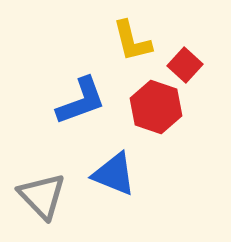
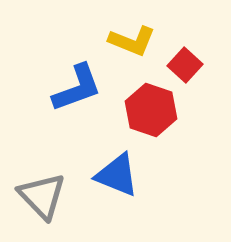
yellow L-shape: rotated 54 degrees counterclockwise
blue L-shape: moved 4 px left, 13 px up
red hexagon: moved 5 px left, 3 px down
blue triangle: moved 3 px right, 1 px down
